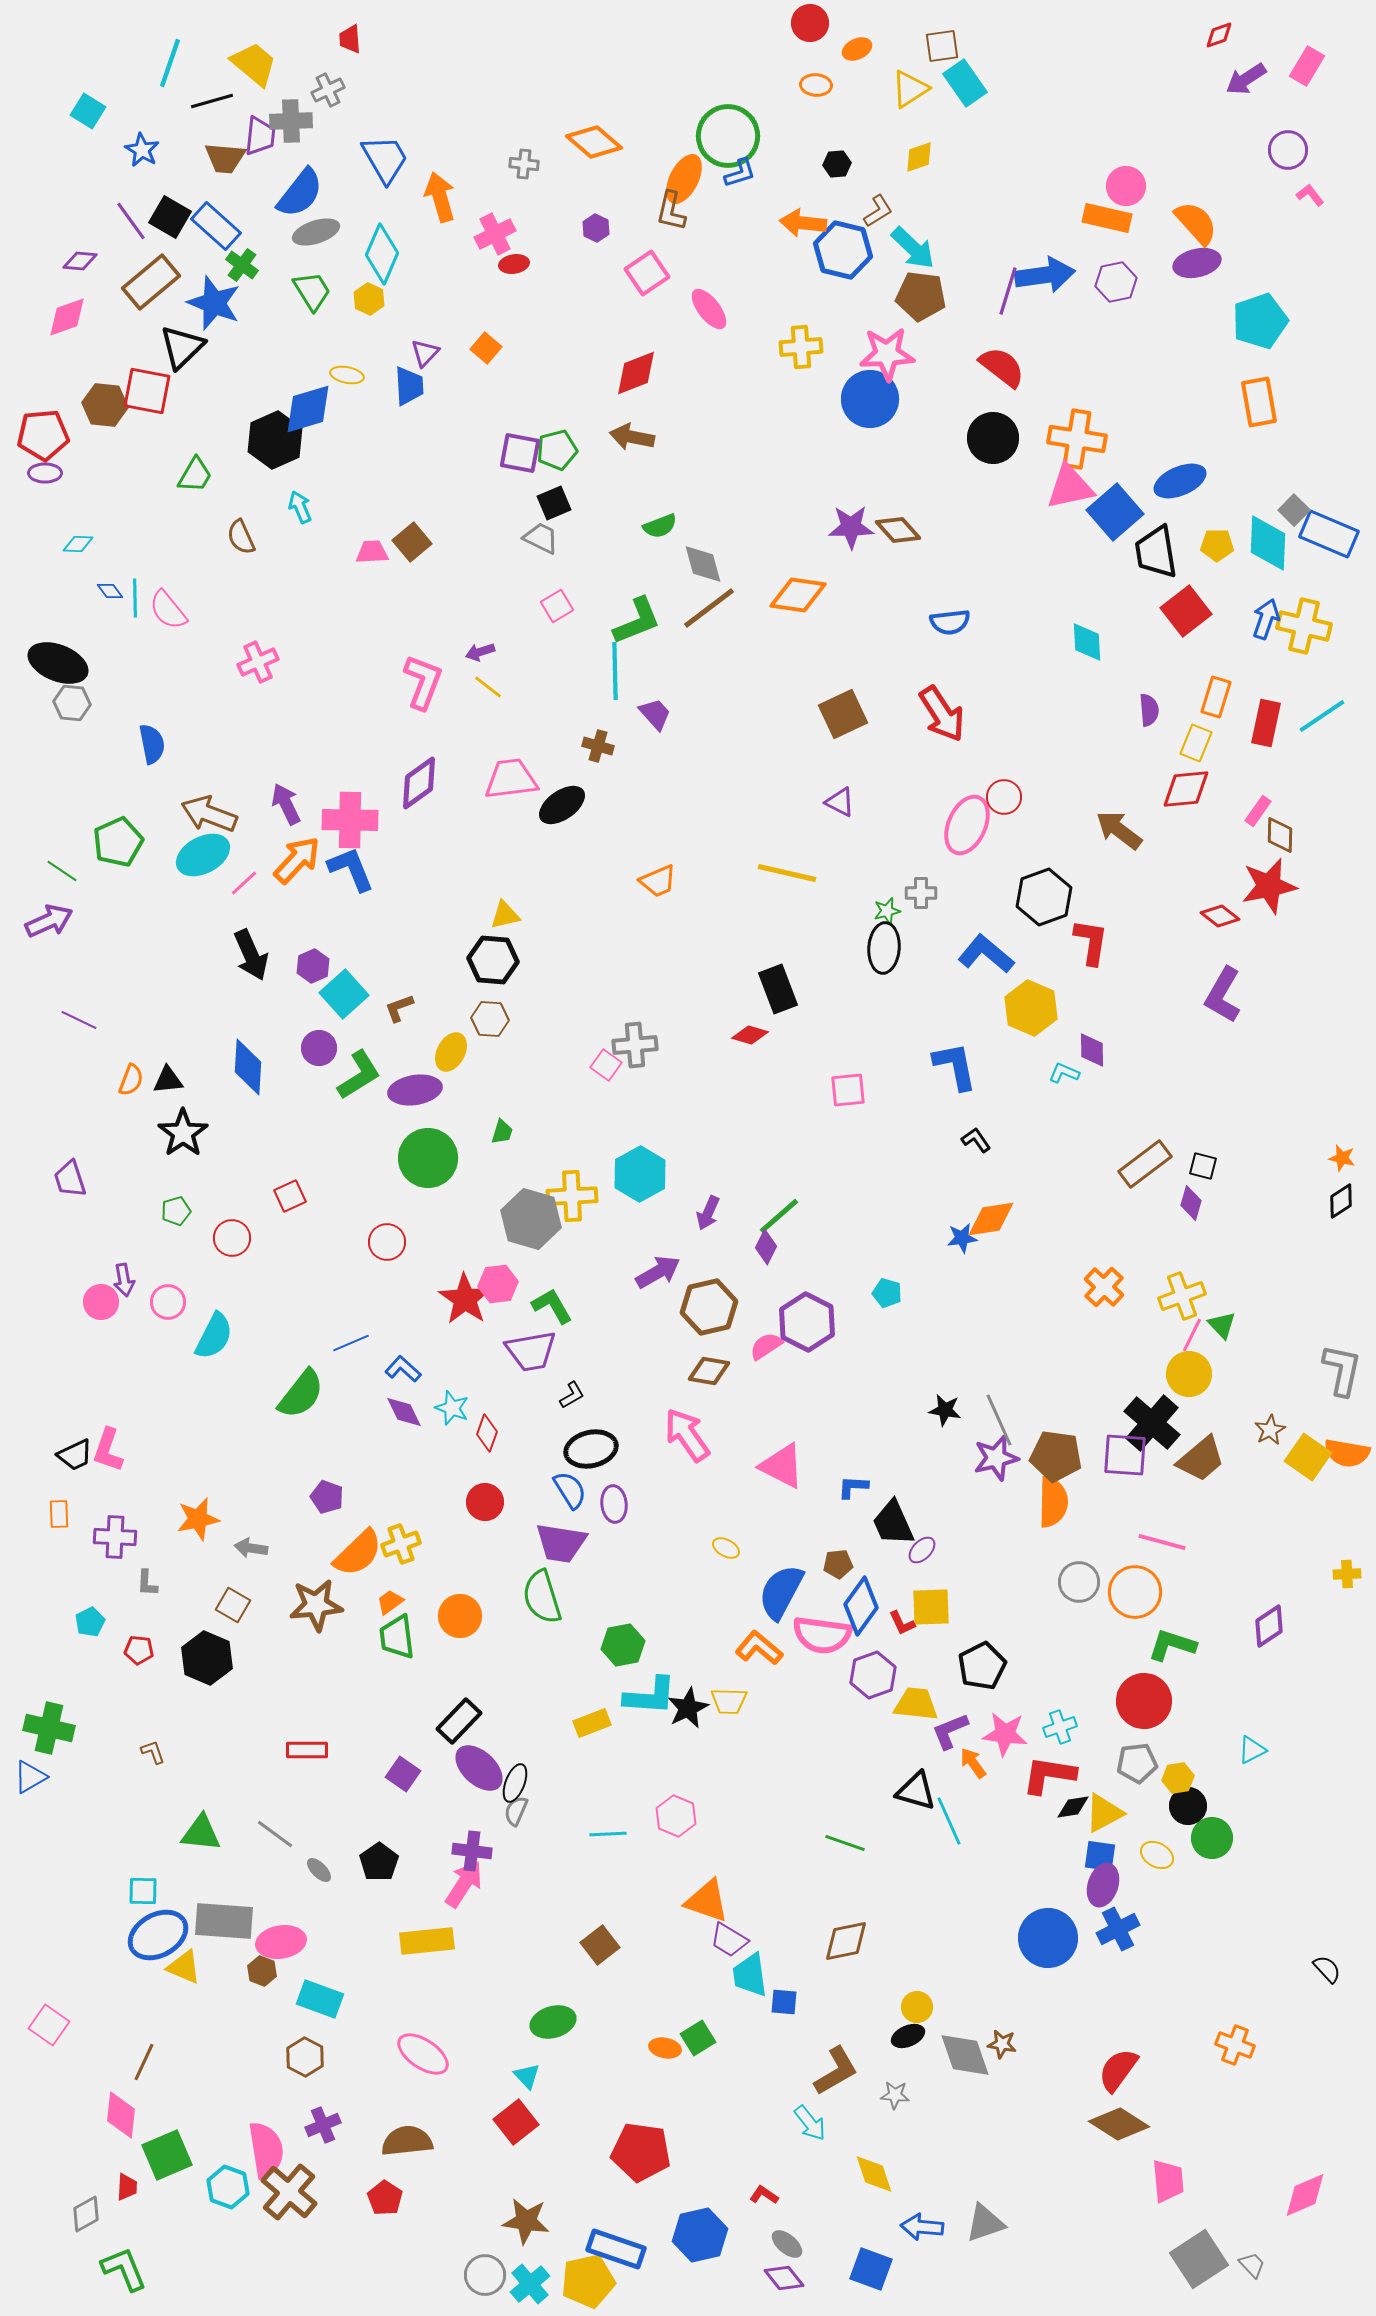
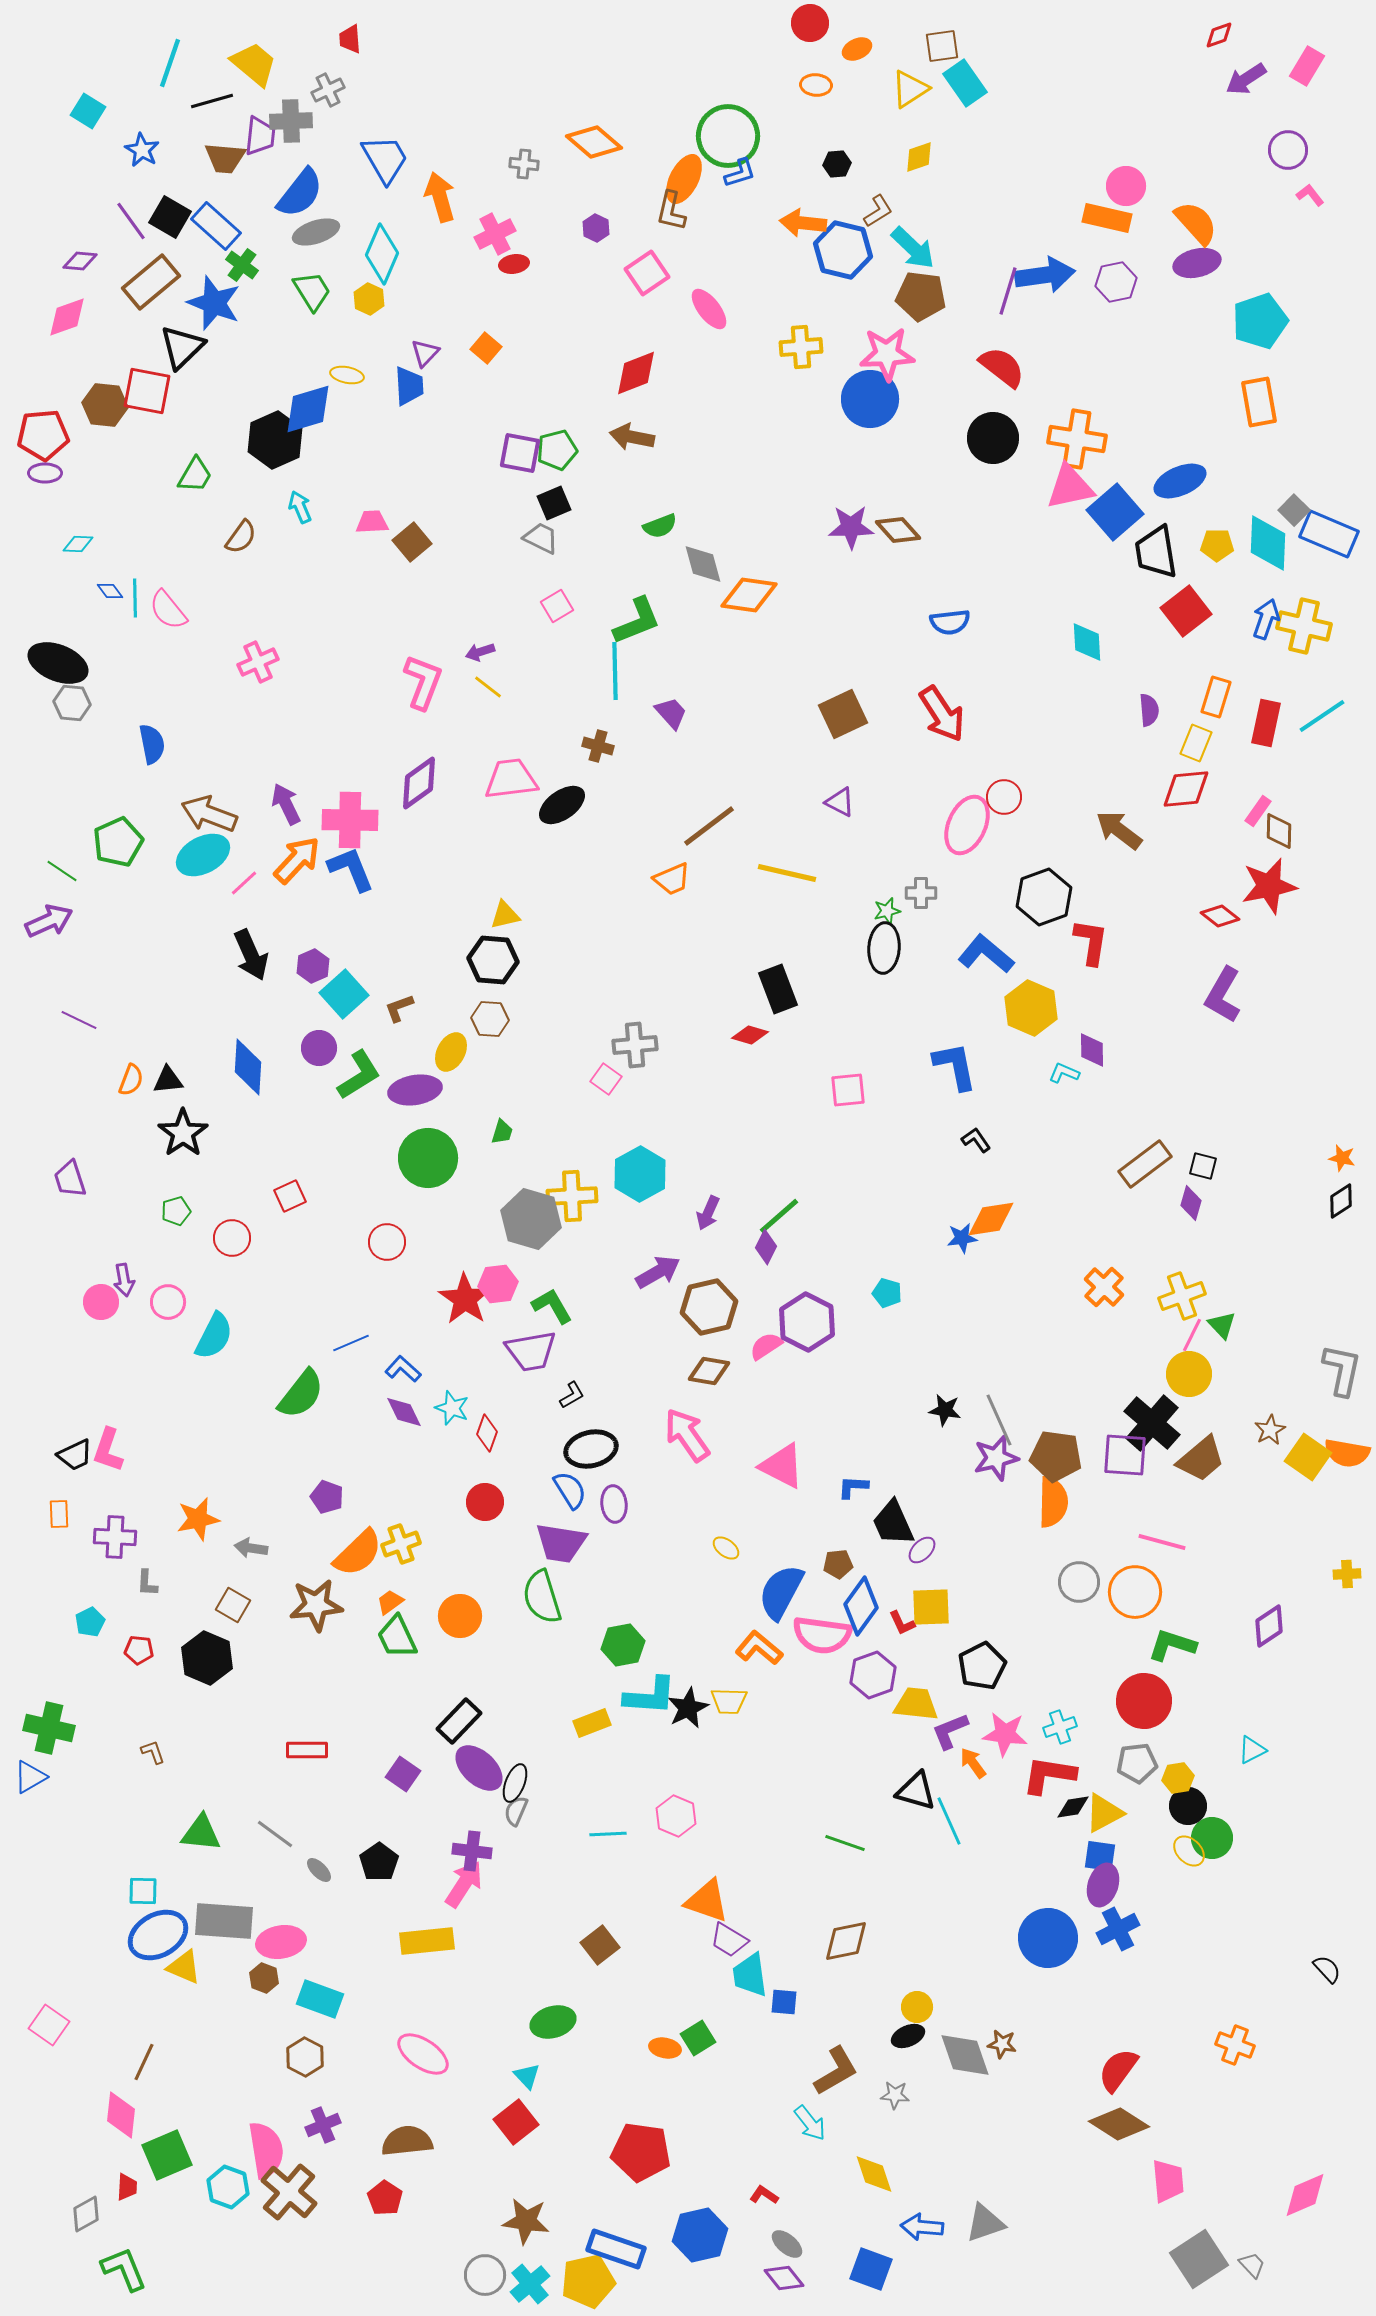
brown semicircle at (241, 537): rotated 120 degrees counterclockwise
pink trapezoid at (372, 552): moved 30 px up
orange diamond at (798, 595): moved 49 px left
brown line at (709, 608): moved 218 px down
purple trapezoid at (655, 714): moved 16 px right, 1 px up
brown diamond at (1280, 835): moved 1 px left, 4 px up
orange trapezoid at (658, 881): moved 14 px right, 2 px up
pink square at (606, 1065): moved 14 px down
yellow ellipse at (726, 1548): rotated 8 degrees clockwise
green trapezoid at (397, 1637): rotated 18 degrees counterclockwise
yellow ellipse at (1157, 1855): moved 32 px right, 4 px up; rotated 16 degrees clockwise
brown hexagon at (262, 1971): moved 2 px right, 7 px down
